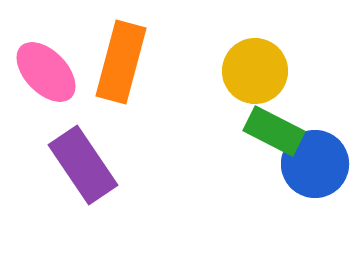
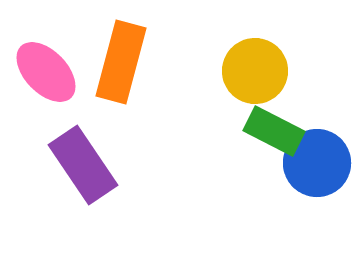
blue circle: moved 2 px right, 1 px up
